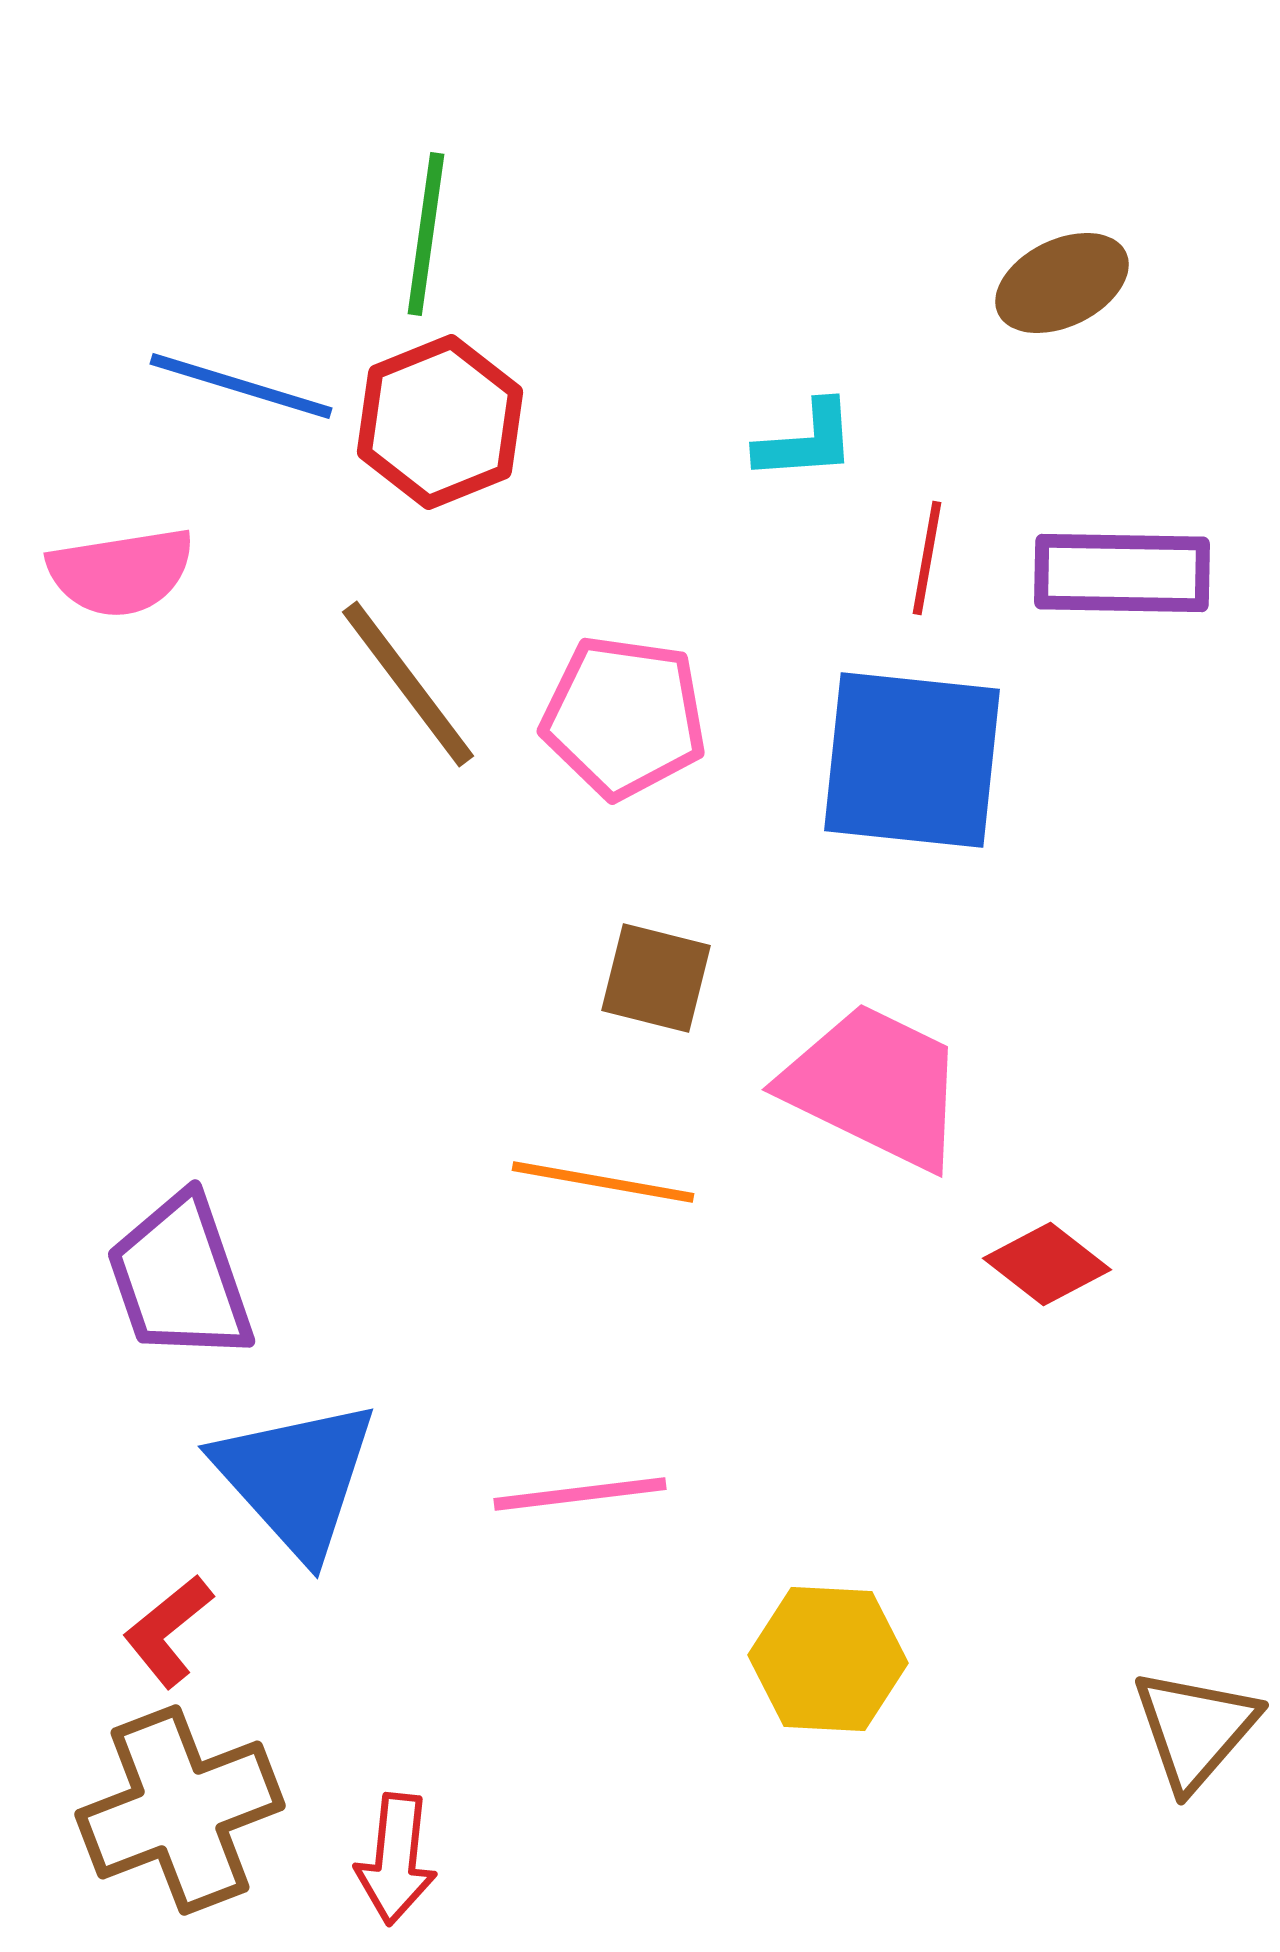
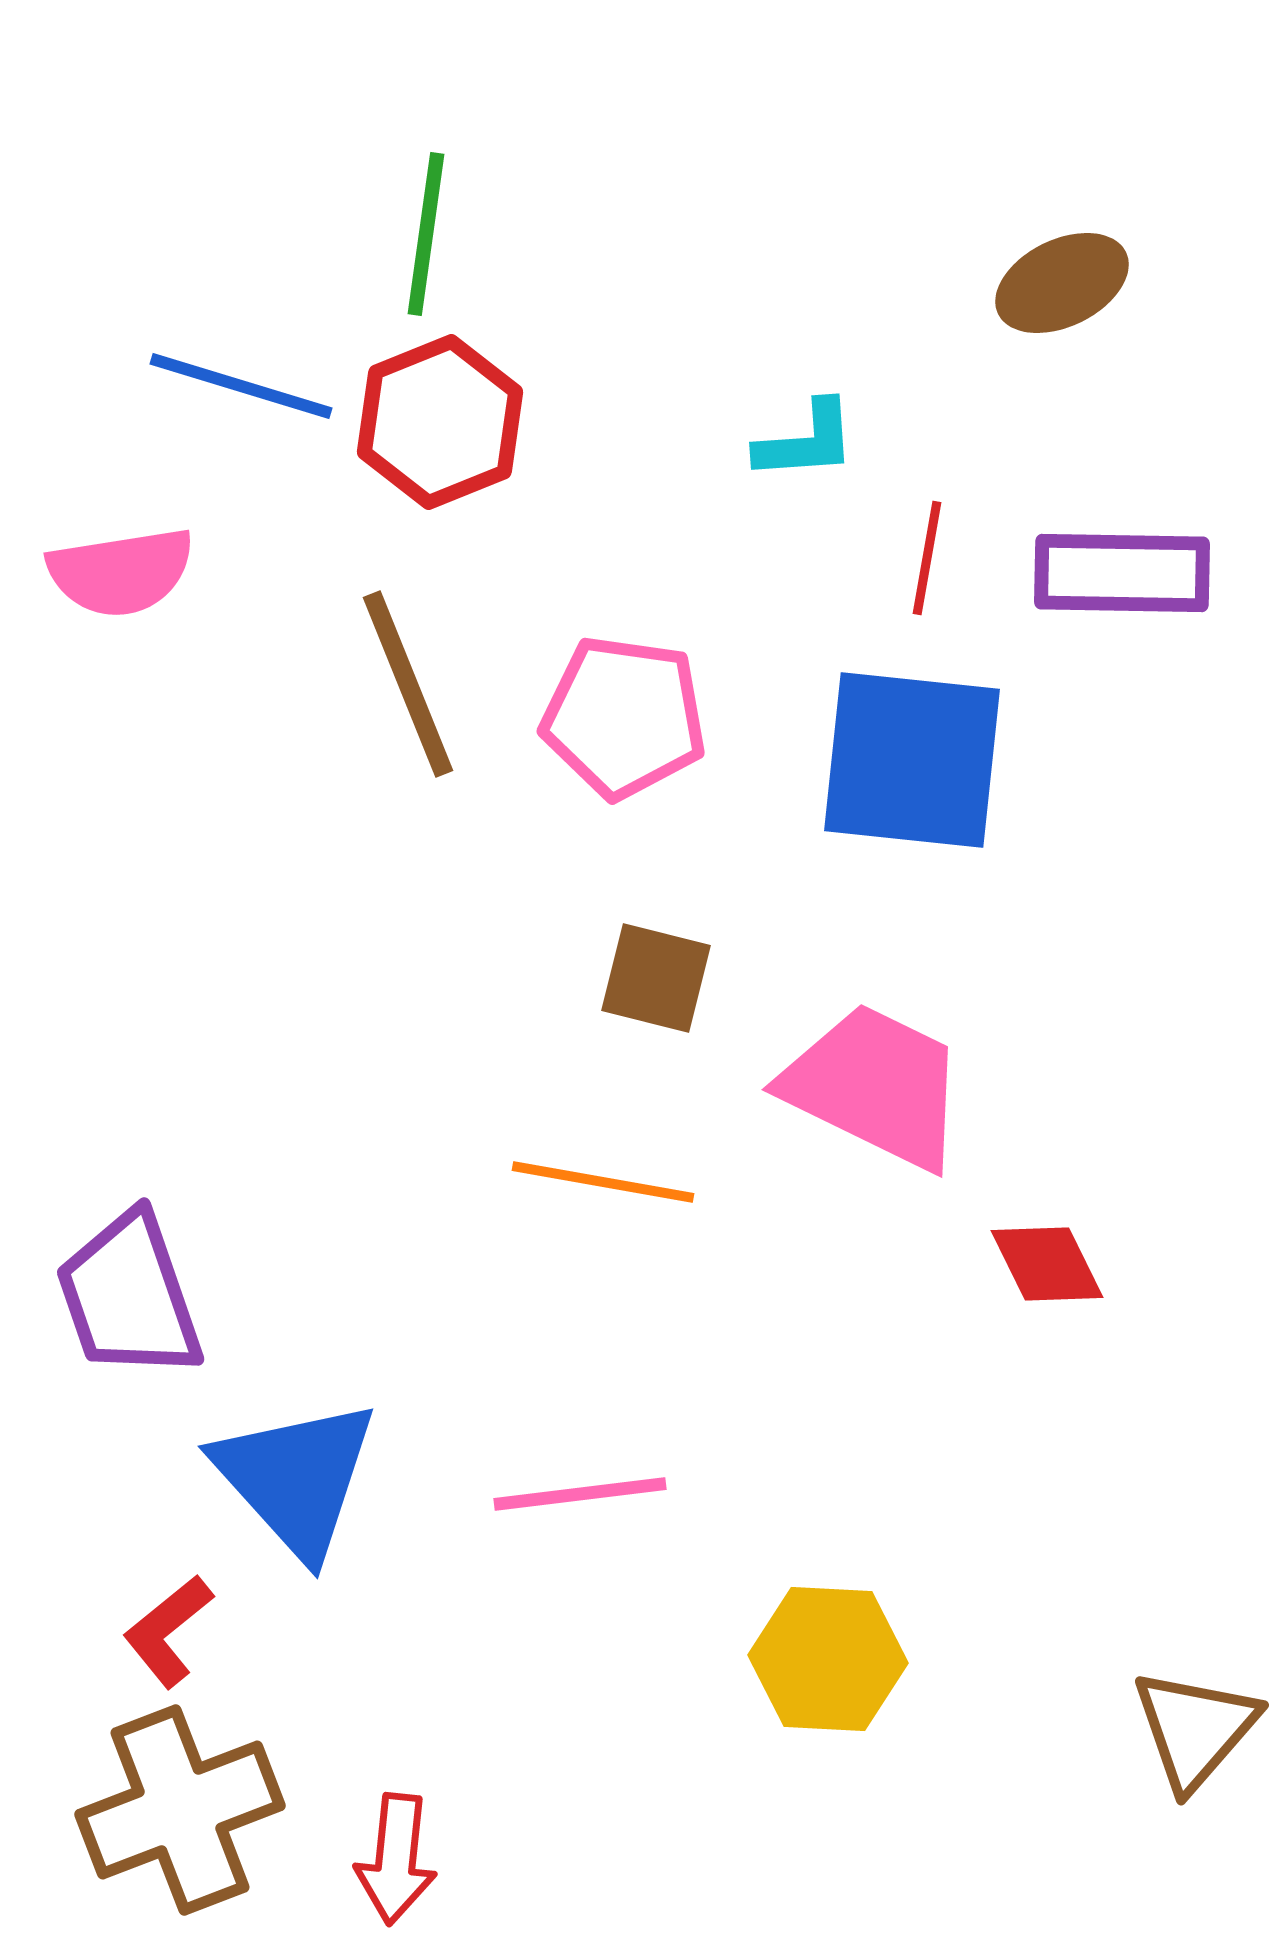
brown line: rotated 15 degrees clockwise
red diamond: rotated 26 degrees clockwise
purple trapezoid: moved 51 px left, 18 px down
